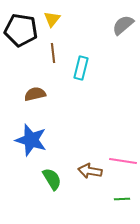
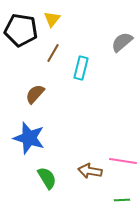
gray semicircle: moved 1 px left, 17 px down
brown line: rotated 36 degrees clockwise
brown semicircle: rotated 35 degrees counterclockwise
blue star: moved 2 px left, 2 px up
green semicircle: moved 5 px left, 1 px up
green line: moved 1 px down
